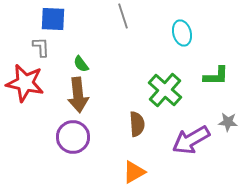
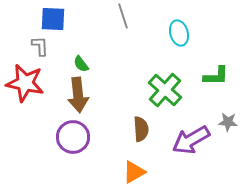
cyan ellipse: moved 3 px left
gray L-shape: moved 1 px left, 1 px up
brown semicircle: moved 4 px right, 5 px down
